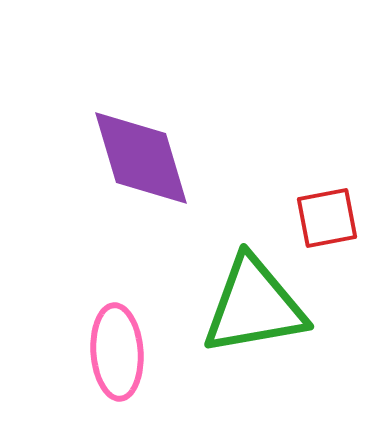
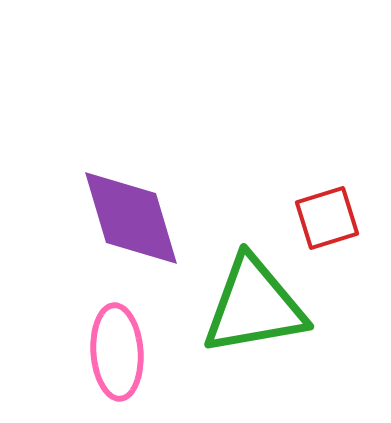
purple diamond: moved 10 px left, 60 px down
red square: rotated 6 degrees counterclockwise
